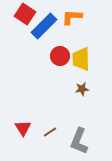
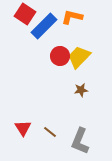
orange L-shape: rotated 10 degrees clockwise
yellow trapezoid: moved 2 px left, 2 px up; rotated 45 degrees clockwise
brown star: moved 1 px left, 1 px down
brown line: rotated 72 degrees clockwise
gray L-shape: moved 1 px right
